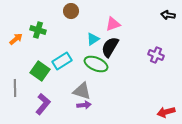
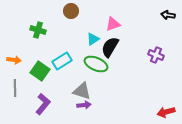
orange arrow: moved 2 px left, 21 px down; rotated 48 degrees clockwise
